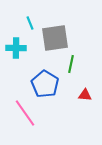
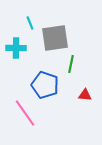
blue pentagon: moved 1 px down; rotated 12 degrees counterclockwise
